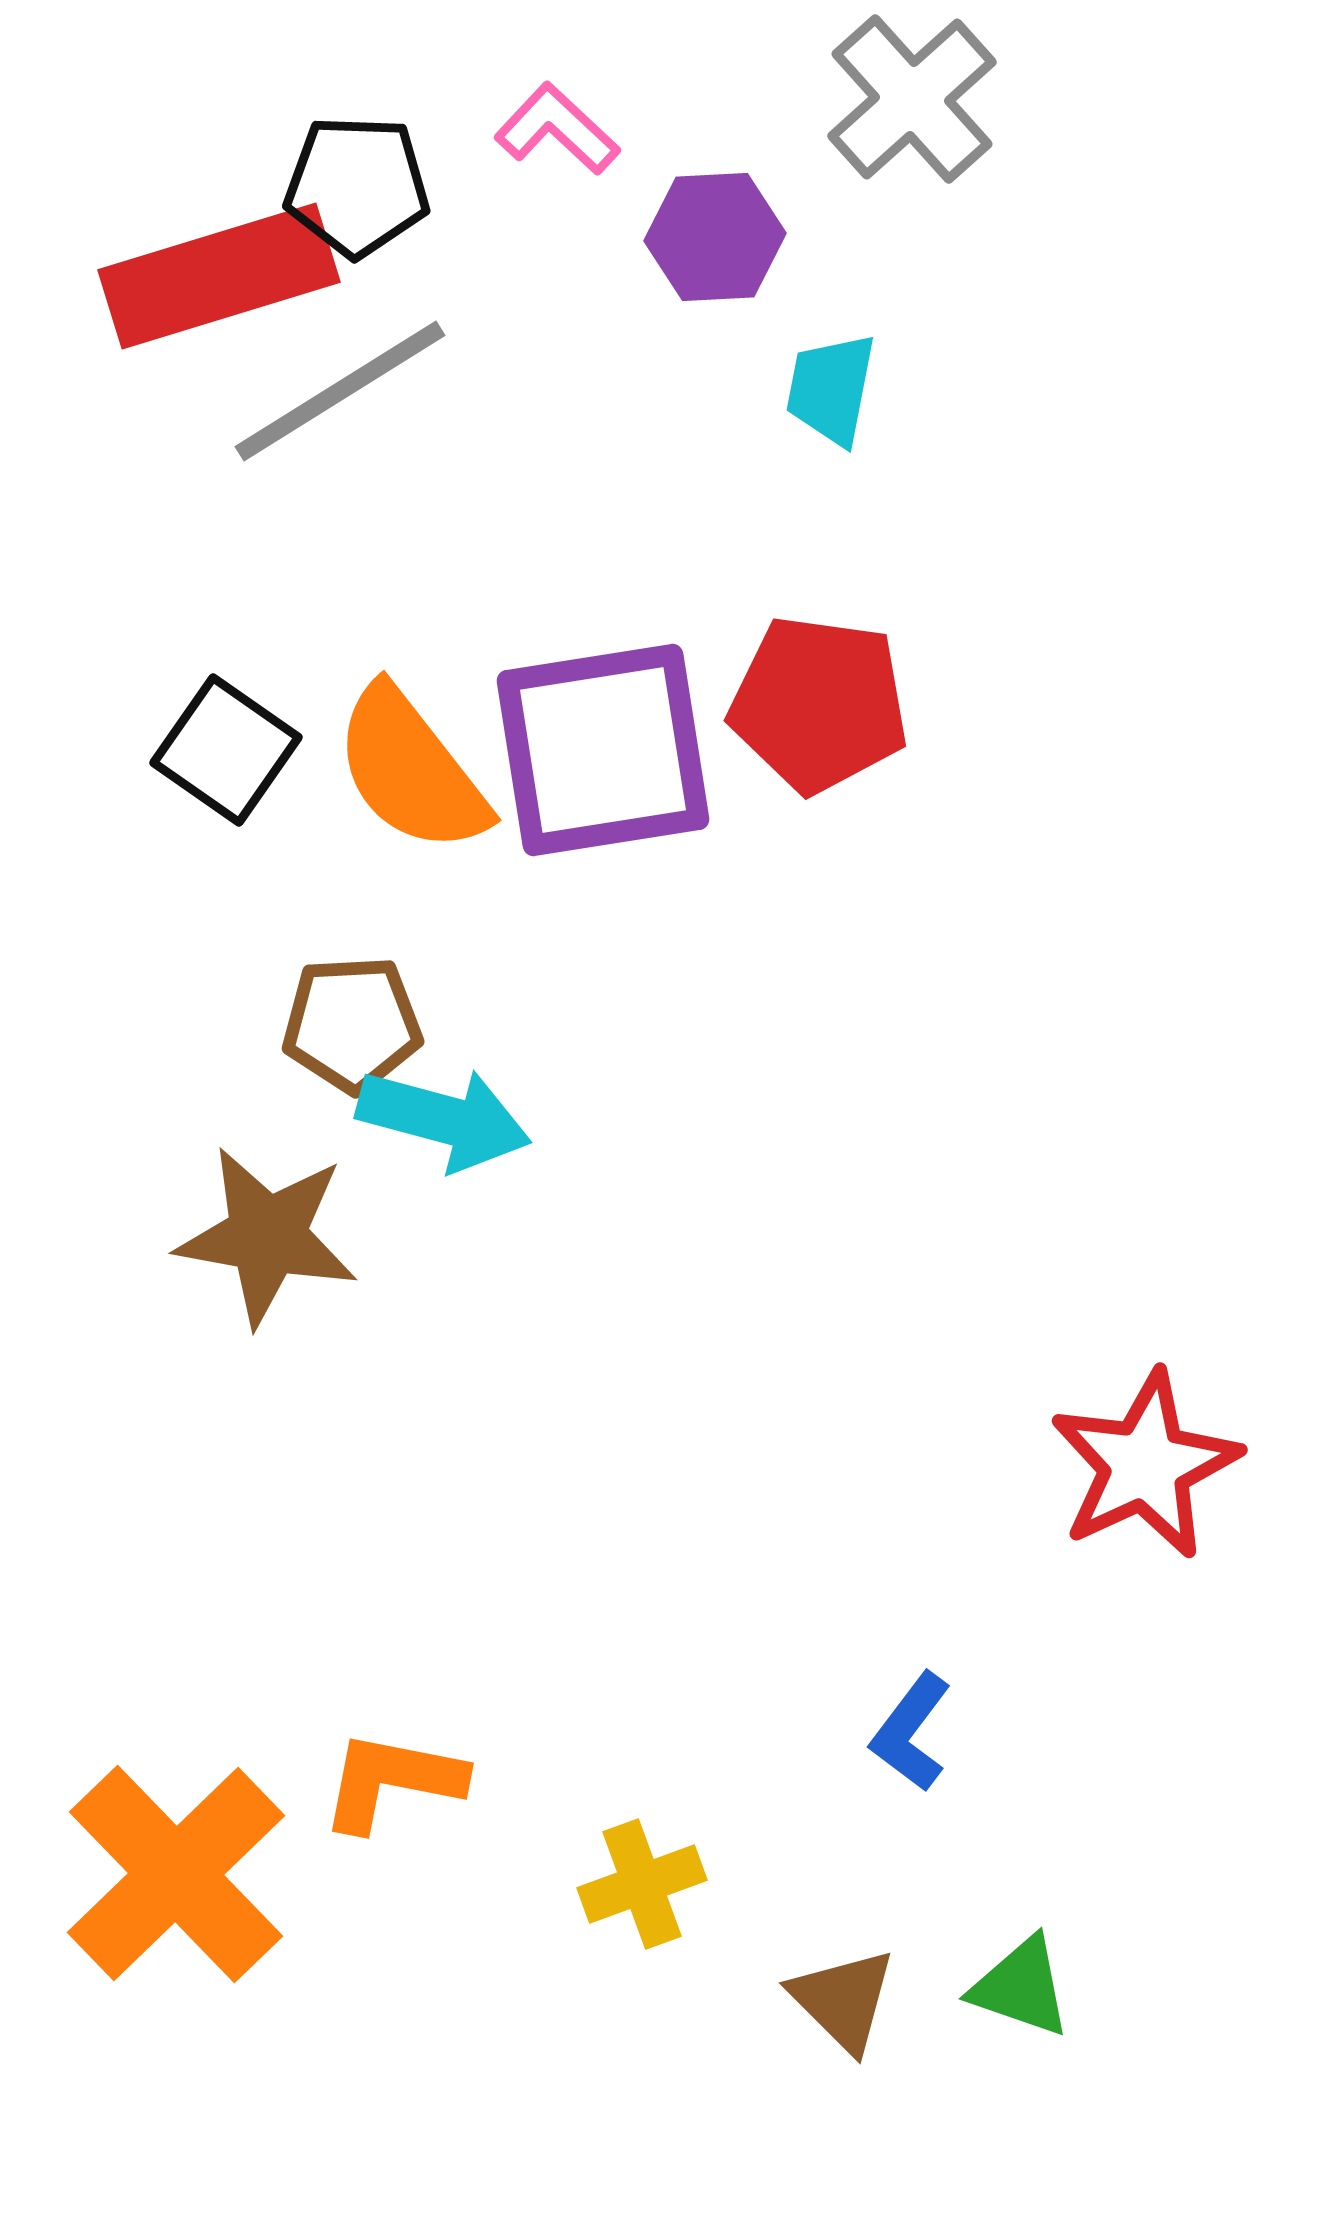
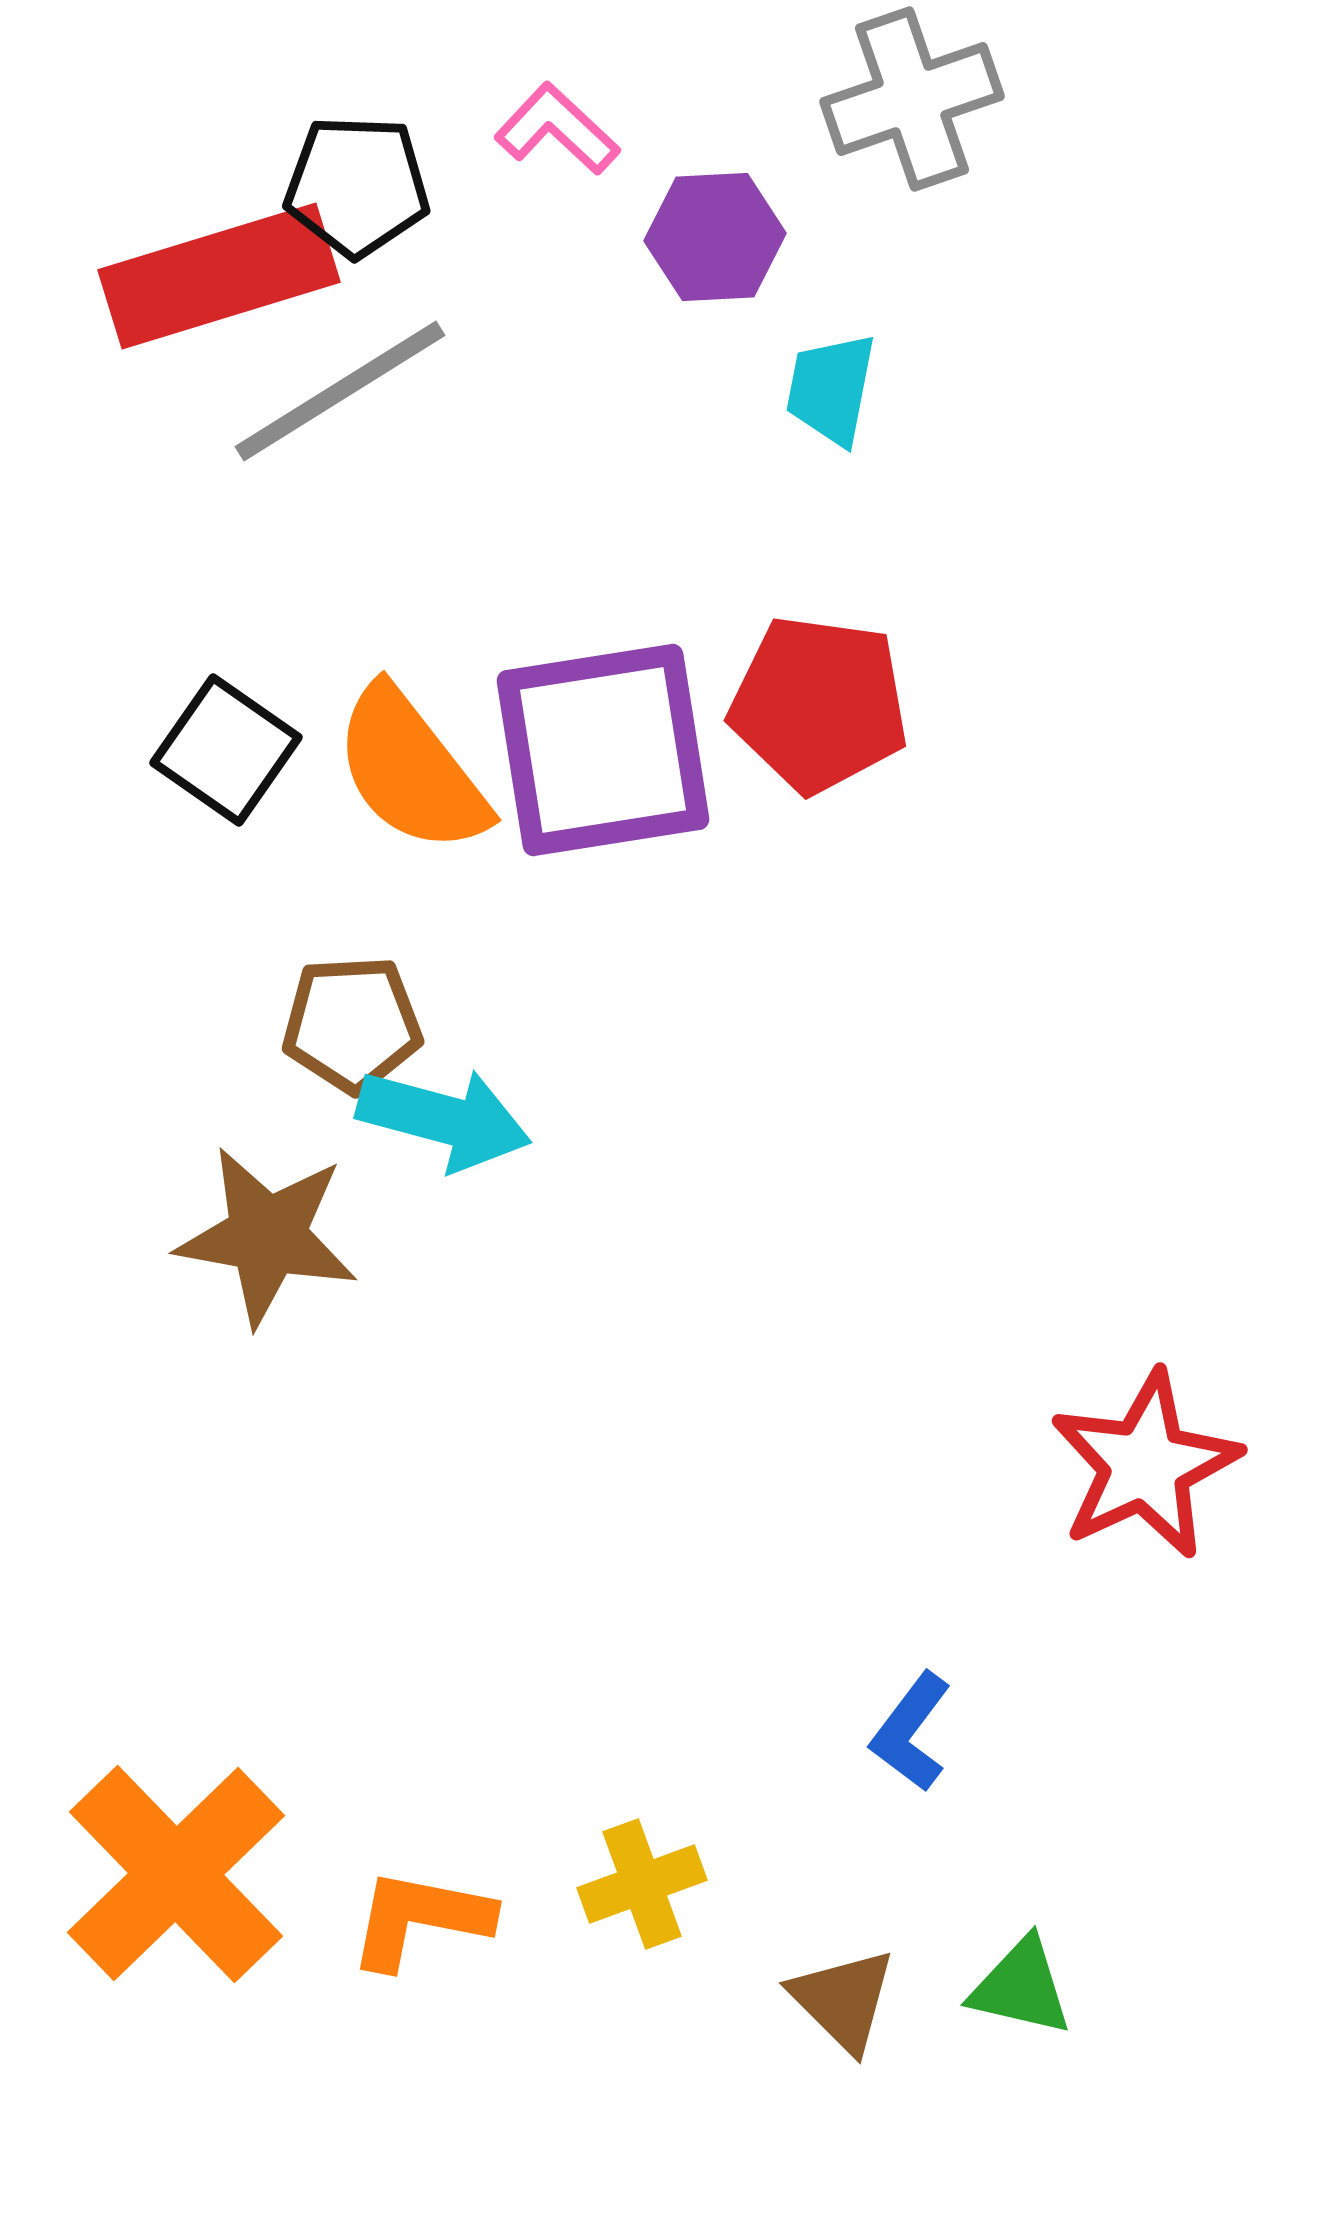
gray cross: rotated 23 degrees clockwise
orange L-shape: moved 28 px right, 138 px down
green triangle: rotated 6 degrees counterclockwise
